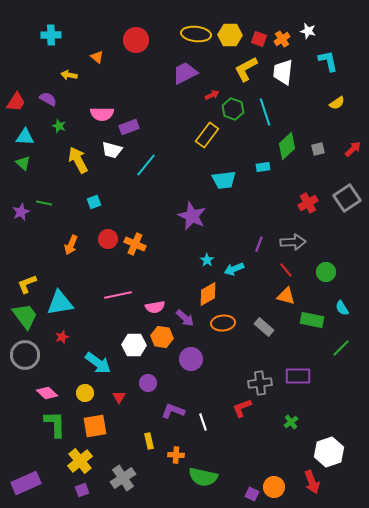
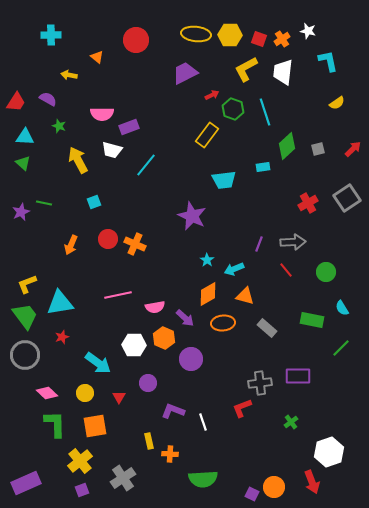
orange triangle at (286, 296): moved 41 px left
gray rectangle at (264, 327): moved 3 px right, 1 px down
orange hexagon at (162, 337): moved 2 px right, 1 px down; rotated 15 degrees clockwise
orange cross at (176, 455): moved 6 px left, 1 px up
green semicircle at (203, 477): moved 2 px down; rotated 16 degrees counterclockwise
